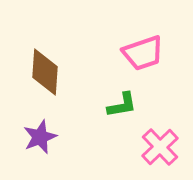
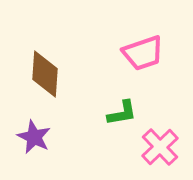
brown diamond: moved 2 px down
green L-shape: moved 8 px down
purple star: moved 6 px left; rotated 24 degrees counterclockwise
